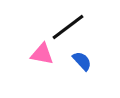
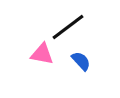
blue semicircle: moved 1 px left
